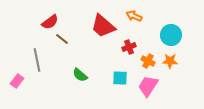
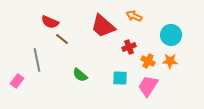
red semicircle: rotated 60 degrees clockwise
